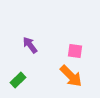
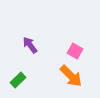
pink square: rotated 21 degrees clockwise
